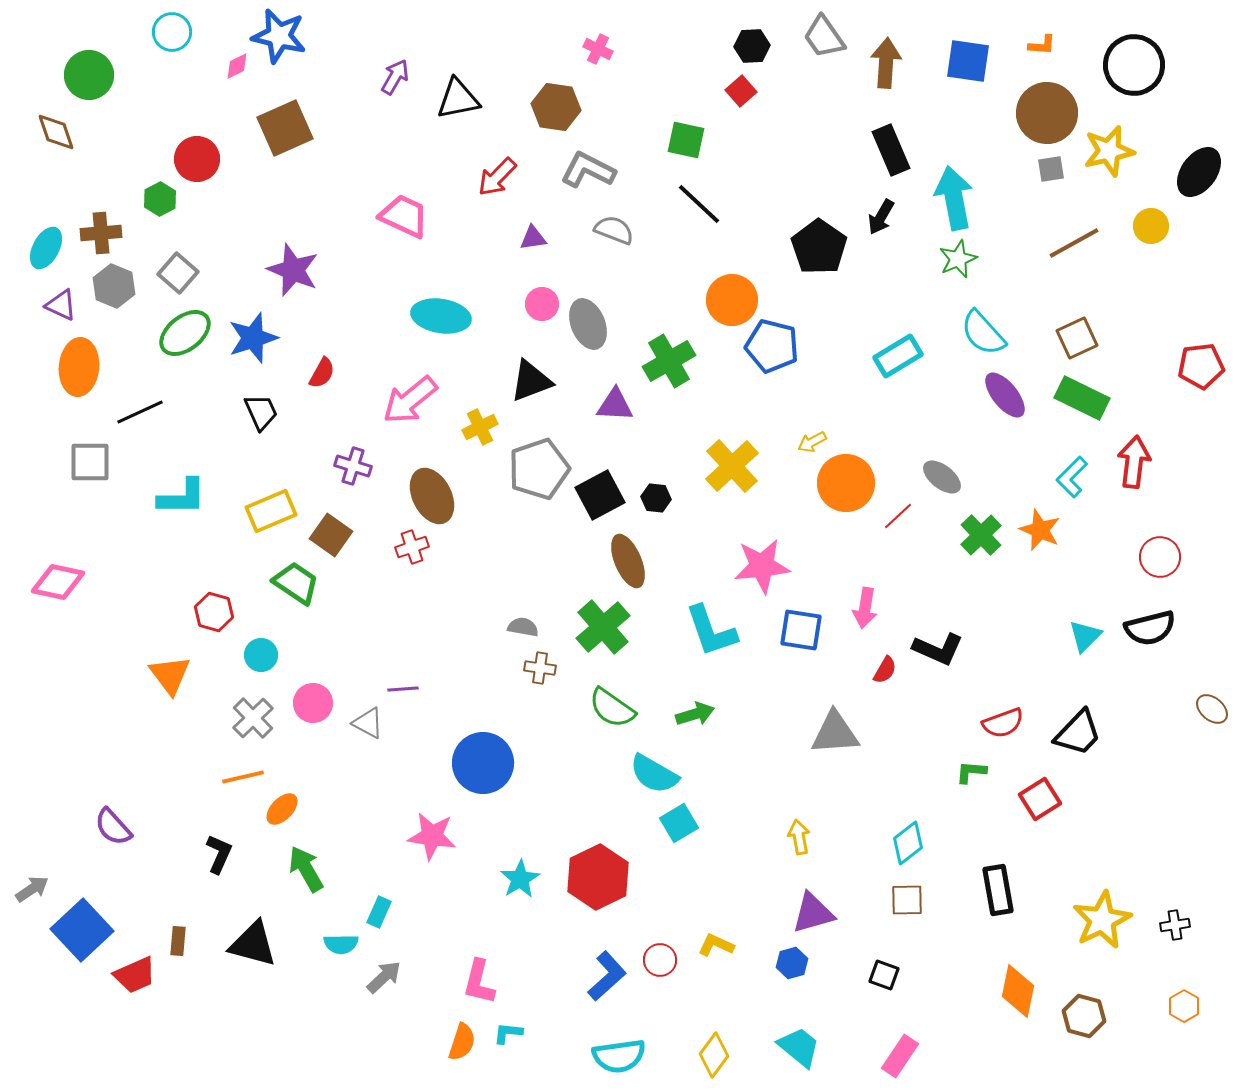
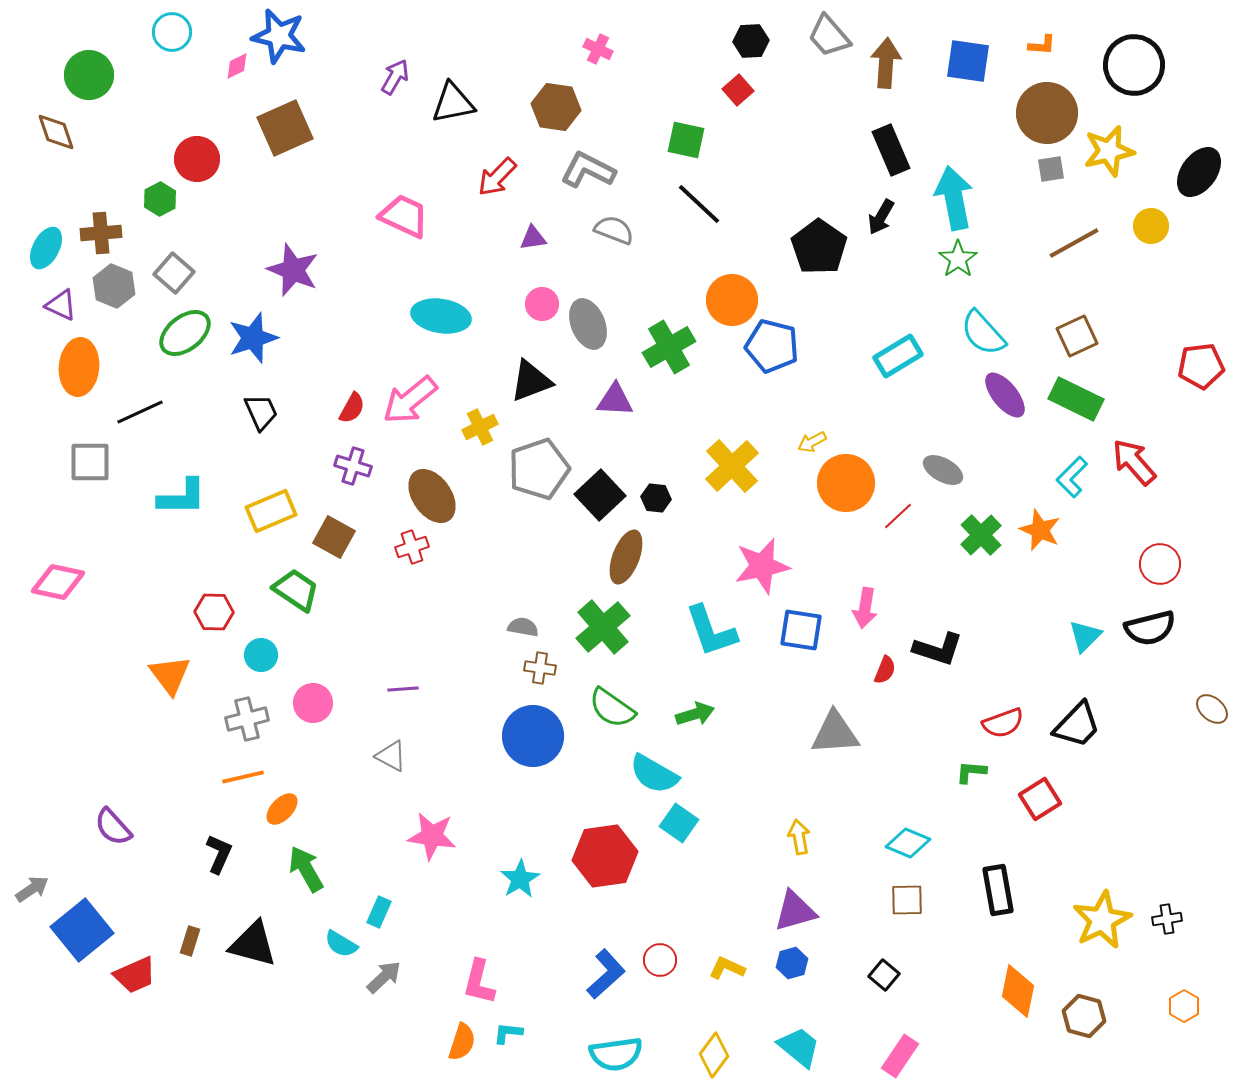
gray trapezoid at (824, 37): moved 5 px right, 1 px up; rotated 6 degrees counterclockwise
black hexagon at (752, 46): moved 1 px left, 5 px up
red square at (741, 91): moved 3 px left, 1 px up
black triangle at (458, 99): moved 5 px left, 4 px down
green star at (958, 259): rotated 12 degrees counterclockwise
gray square at (178, 273): moved 4 px left
brown square at (1077, 338): moved 2 px up
green cross at (669, 361): moved 14 px up
red semicircle at (322, 373): moved 30 px right, 35 px down
green rectangle at (1082, 398): moved 6 px left, 1 px down
purple triangle at (615, 405): moved 5 px up
red arrow at (1134, 462): rotated 48 degrees counterclockwise
gray ellipse at (942, 477): moved 1 px right, 7 px up; rotated 9 degrees counterclockwise
black square at (600, 495): rotated 15 degrees counterclockwise
brown ellipse at (432, 496): rotated 8 degrees counterclockwise
brown square at (331, 535): moved 3 px right, 2 px down; rotated 6 degrees counterclockwise
red circle at (1160, 557): moved 7 px down
brown ellipse at (628, 561): moved 2 px left, 4 px up; rotated 44 degrees clockwise
pink star at (762, 566): rotated 6 degrees counterclockwise
green trapezoid at (296, 583): moved 7 px down
red hexagon at (214, 612): rotated 15 degrees counterclockwise
black L-shape at (938, 649): rotated 6 degrees counterclockwise
red semicircle at (885, 670): rotated 8 degrees counterclockwise
gray cross at (253, 718): moved 6 px left, 1 px down; rotated 30 degrees clockwise
gray triangle at (368, 723): moved 23 px right, 33 px down
black trapezoid at (1078, 733): moved 1 px left, 8 px up
blue circle at (483, 763): moved 50 px right, 27 px up
cyan square at (679, 823): rotated 24 degrees counterclockwise
cyan diamond at (908, 843): rotated 60 degrees clockwise
red hexagon at (598, 877): moved 7 px right, 21 px up; rotated 18 degrees clockwise
purple triangle at (813, 913): moved 18 px left, 2 px up
black cross at (1175, 925): moved 8 px left, 6 px up
blue square at (82, 930): rotated 4 degrees clockwise
brown rectangle at (178, 941): moved 12 px right; rotated 12 degrees clockwise
cyan semicircle at (341, 944): rotated 32 degrees clockwise
yellow L-shape at (716, 945): moved 11 px right, 23 px down
black square at (884, 975): rotated 20 degrees clockwise
blue L-shape at (607, 976): moved 1 px left, 2 px up
cyan semicircle at (619, 1056): moved 3 px left, 2 px up
